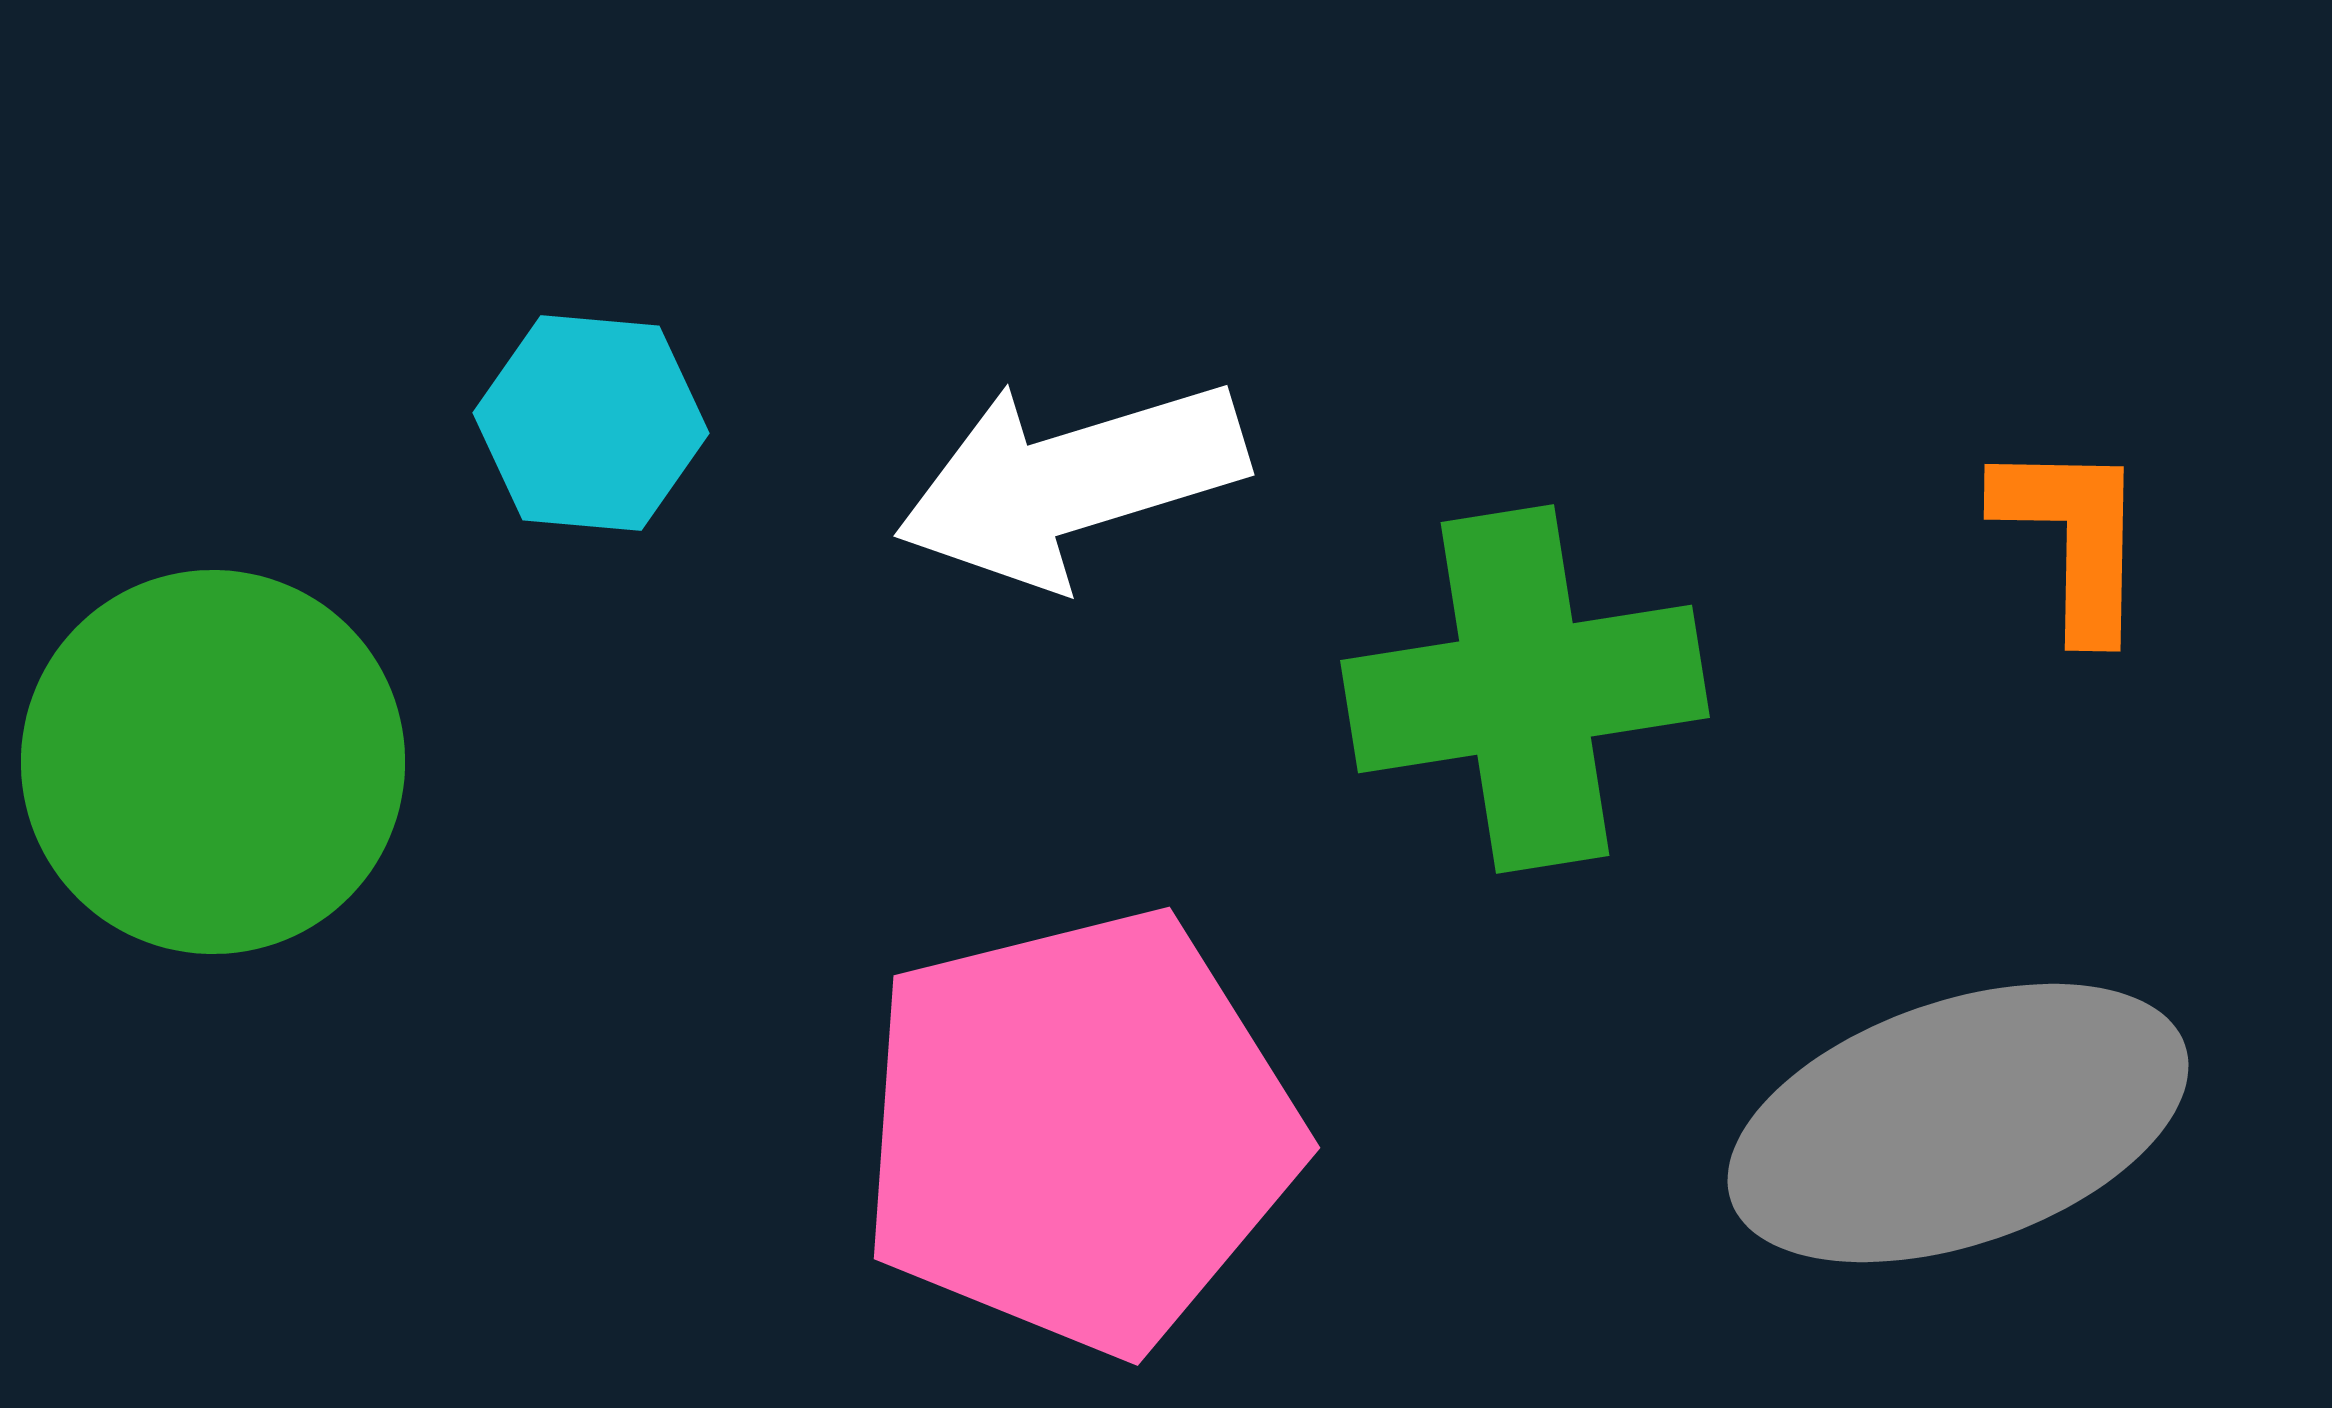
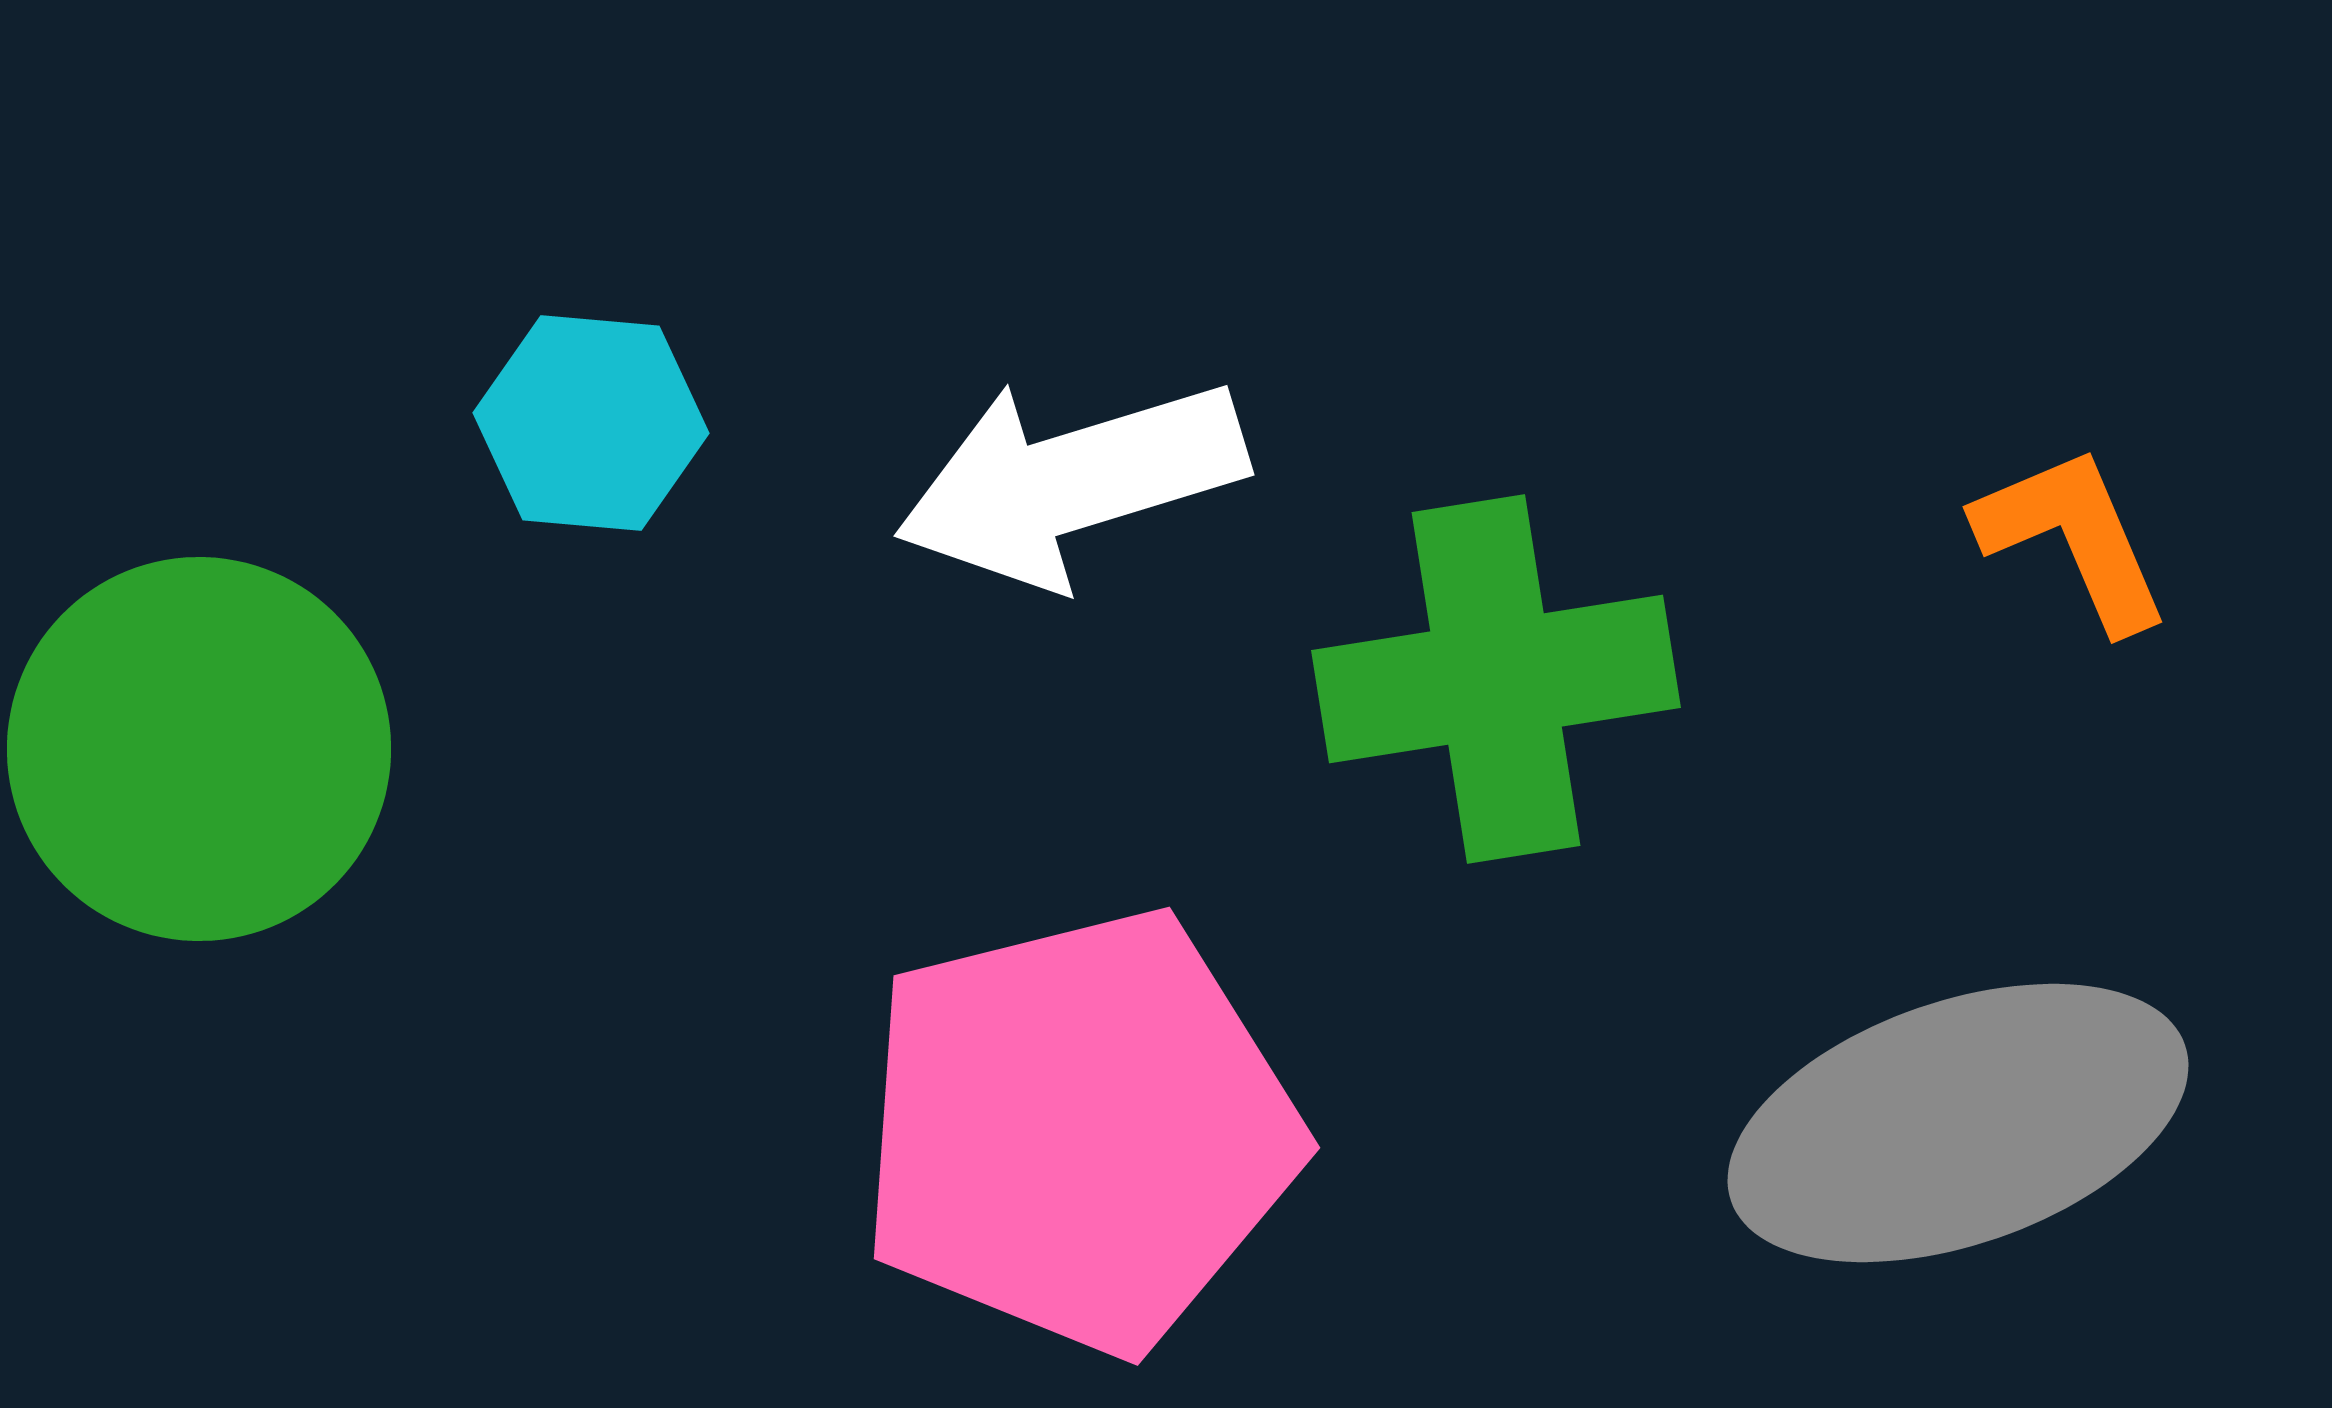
orange L-shape: rotated 24 degrees counterclockwise
green cross: moved 29 px left, 10 px up
green circle: moved 14 px left, 13 px up
